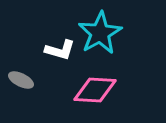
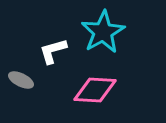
cyan star: moved 3 px right, 1 px up
white L-shape: moved 7 px left, 1 px down; rotated 148 degrees clockwise
